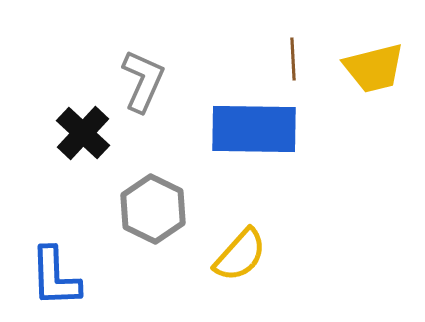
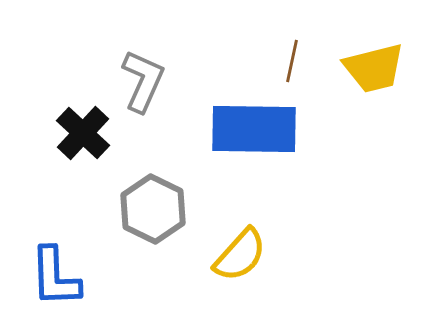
brown line: moved 1 px left, 2 px down; rotated 15 degrees clockwise
